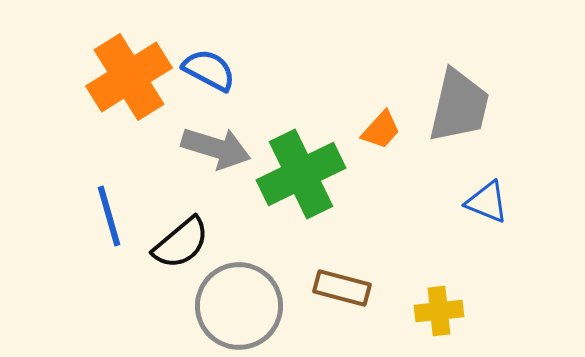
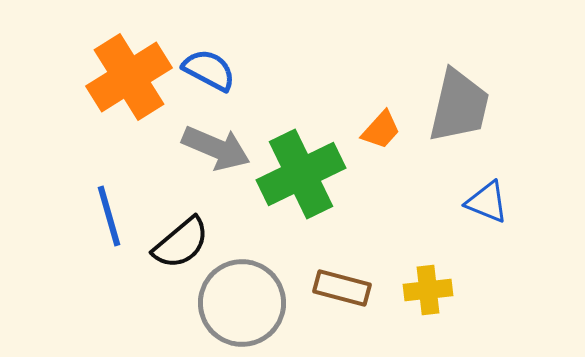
gray arrow: rotated 6 degrees clockwise
gray circle: moved 3 px right, 3 px up
yellow cross: moved 11 px left, 21 px up
